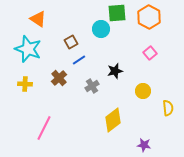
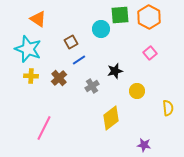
green square: moved 3 px right, 2 px down
yellow cross: moved 6 px right, 8 px up
yellow circle: moved 6 px left
yellow diamond: moved 2 px left, 2 px up
